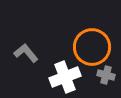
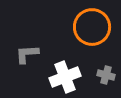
orange circle: moved 20 px up
gray L-shape: moved 1 px right, 1 px down; rotated 55 degrees counterclockwise
